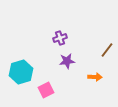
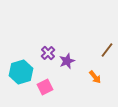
purple cross: moved 12 px left, 15 px down; rotated 24 degrees counterclockwise
purple star: rotated 14 degrees counterclockwise
orange arrow: rotated 48 degrees clockwise
pink square: moved 1 px left, 3 px up
